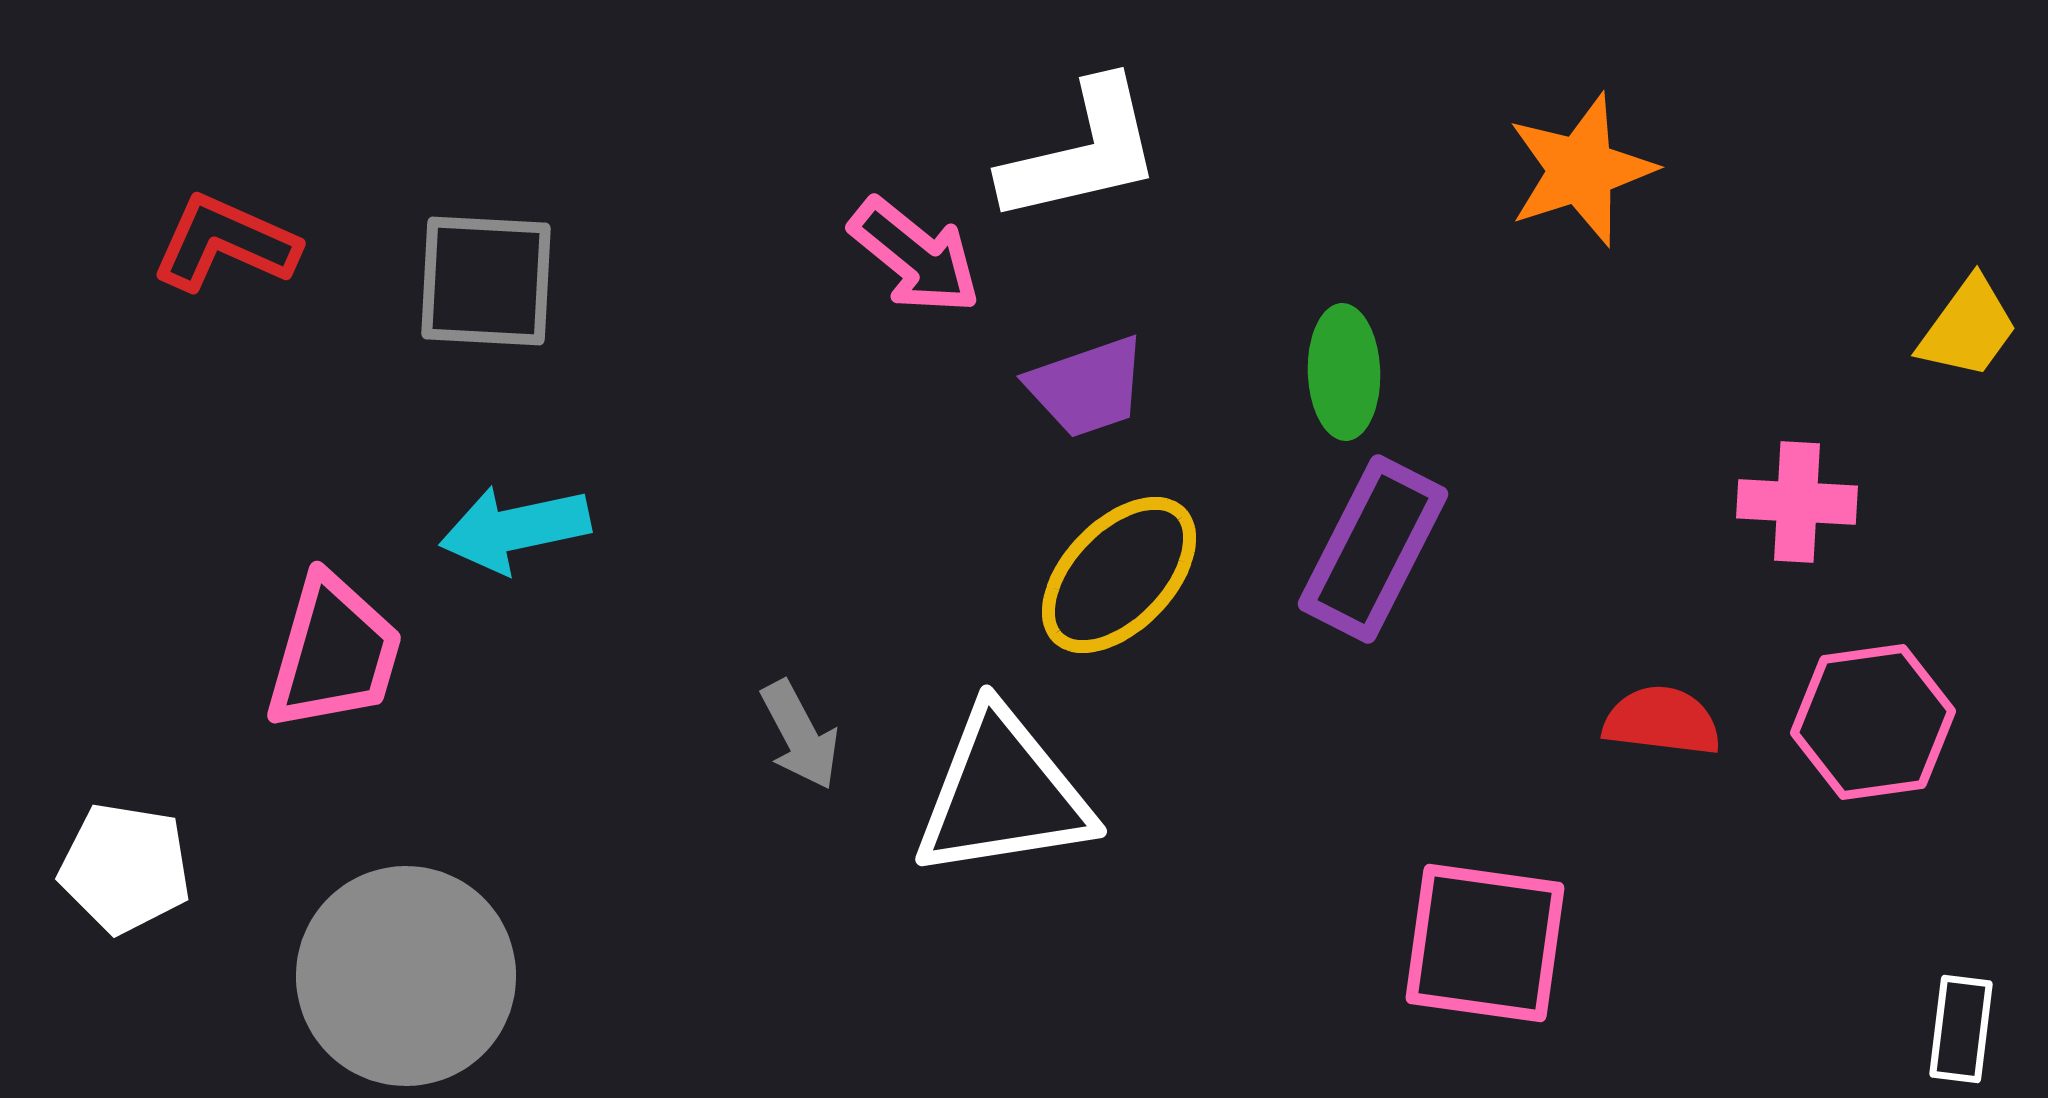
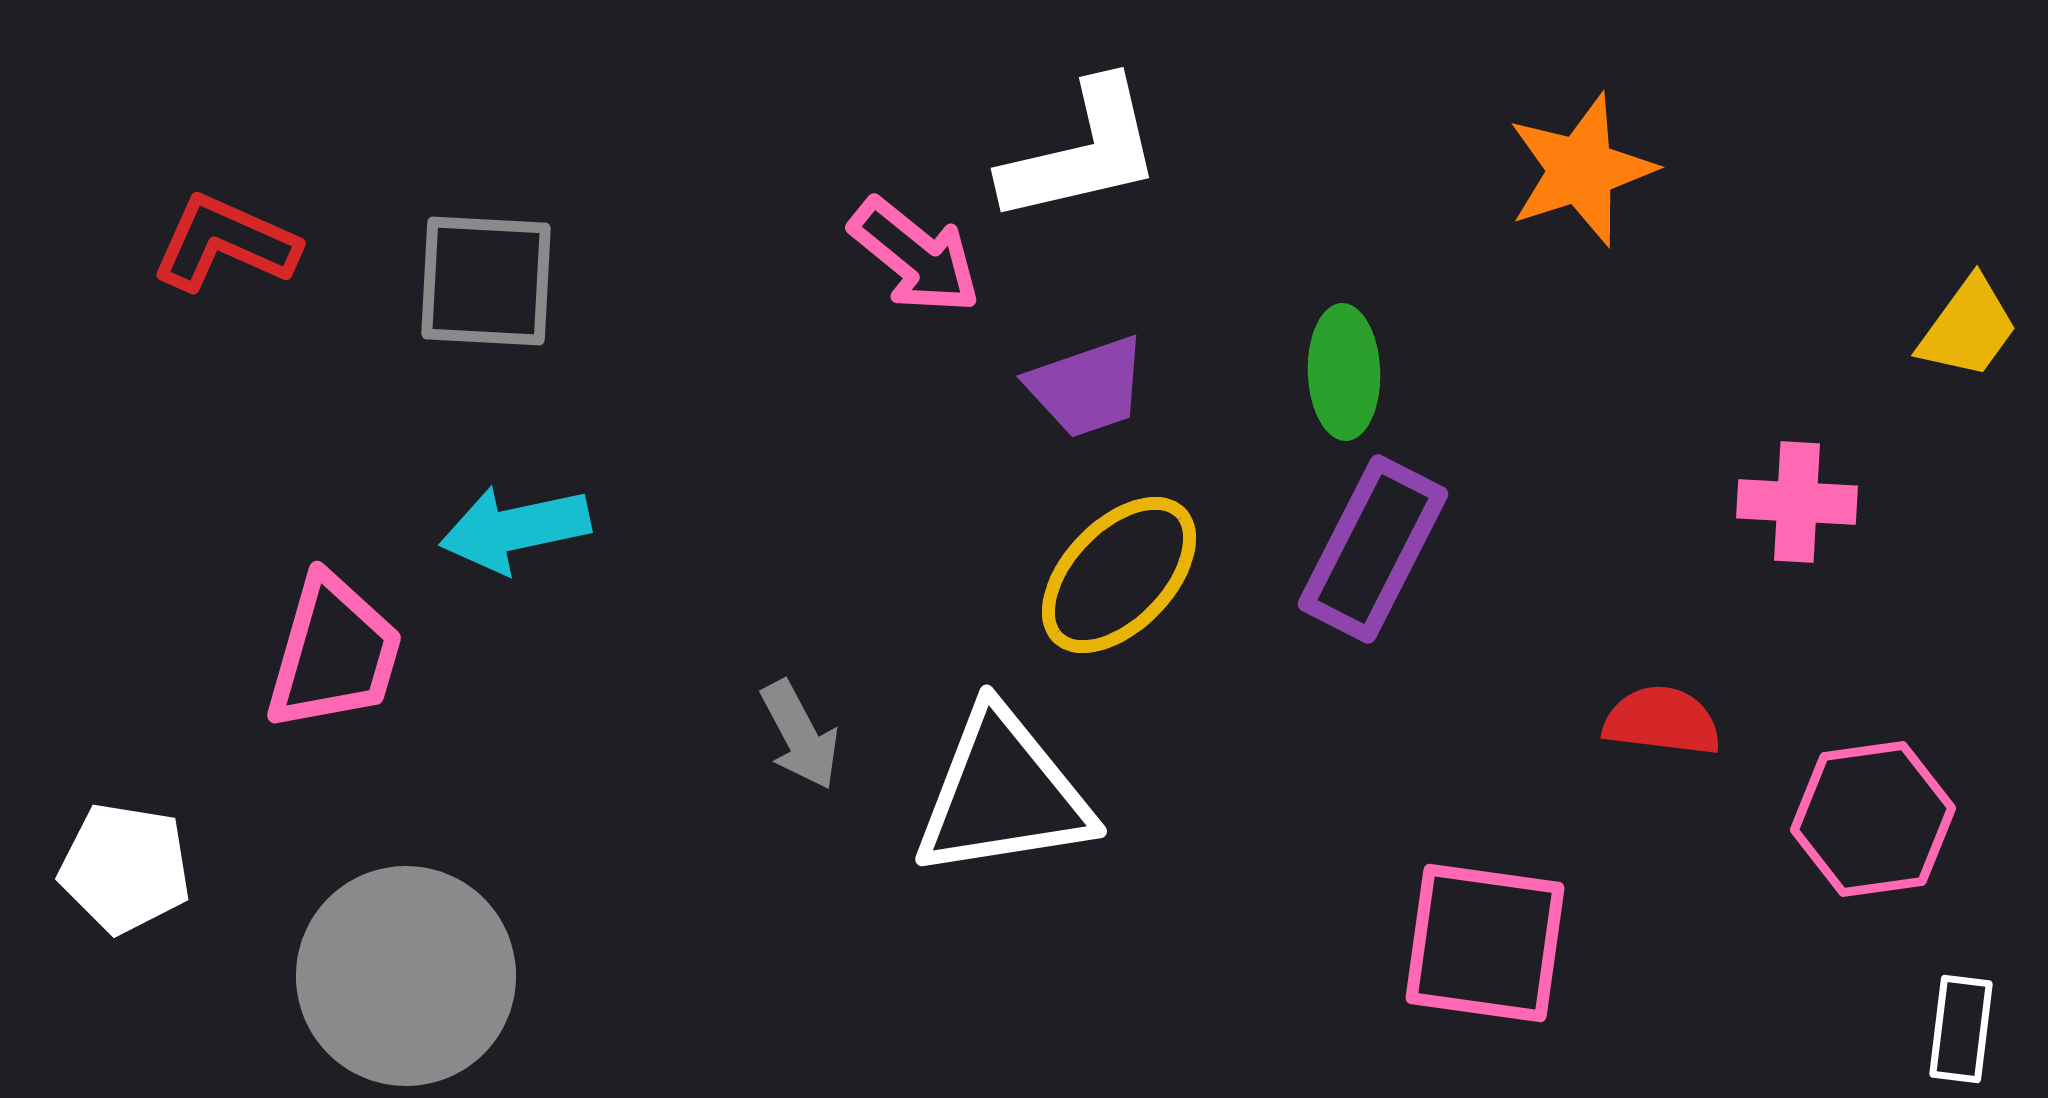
pink hexagon: moved 97 px down
